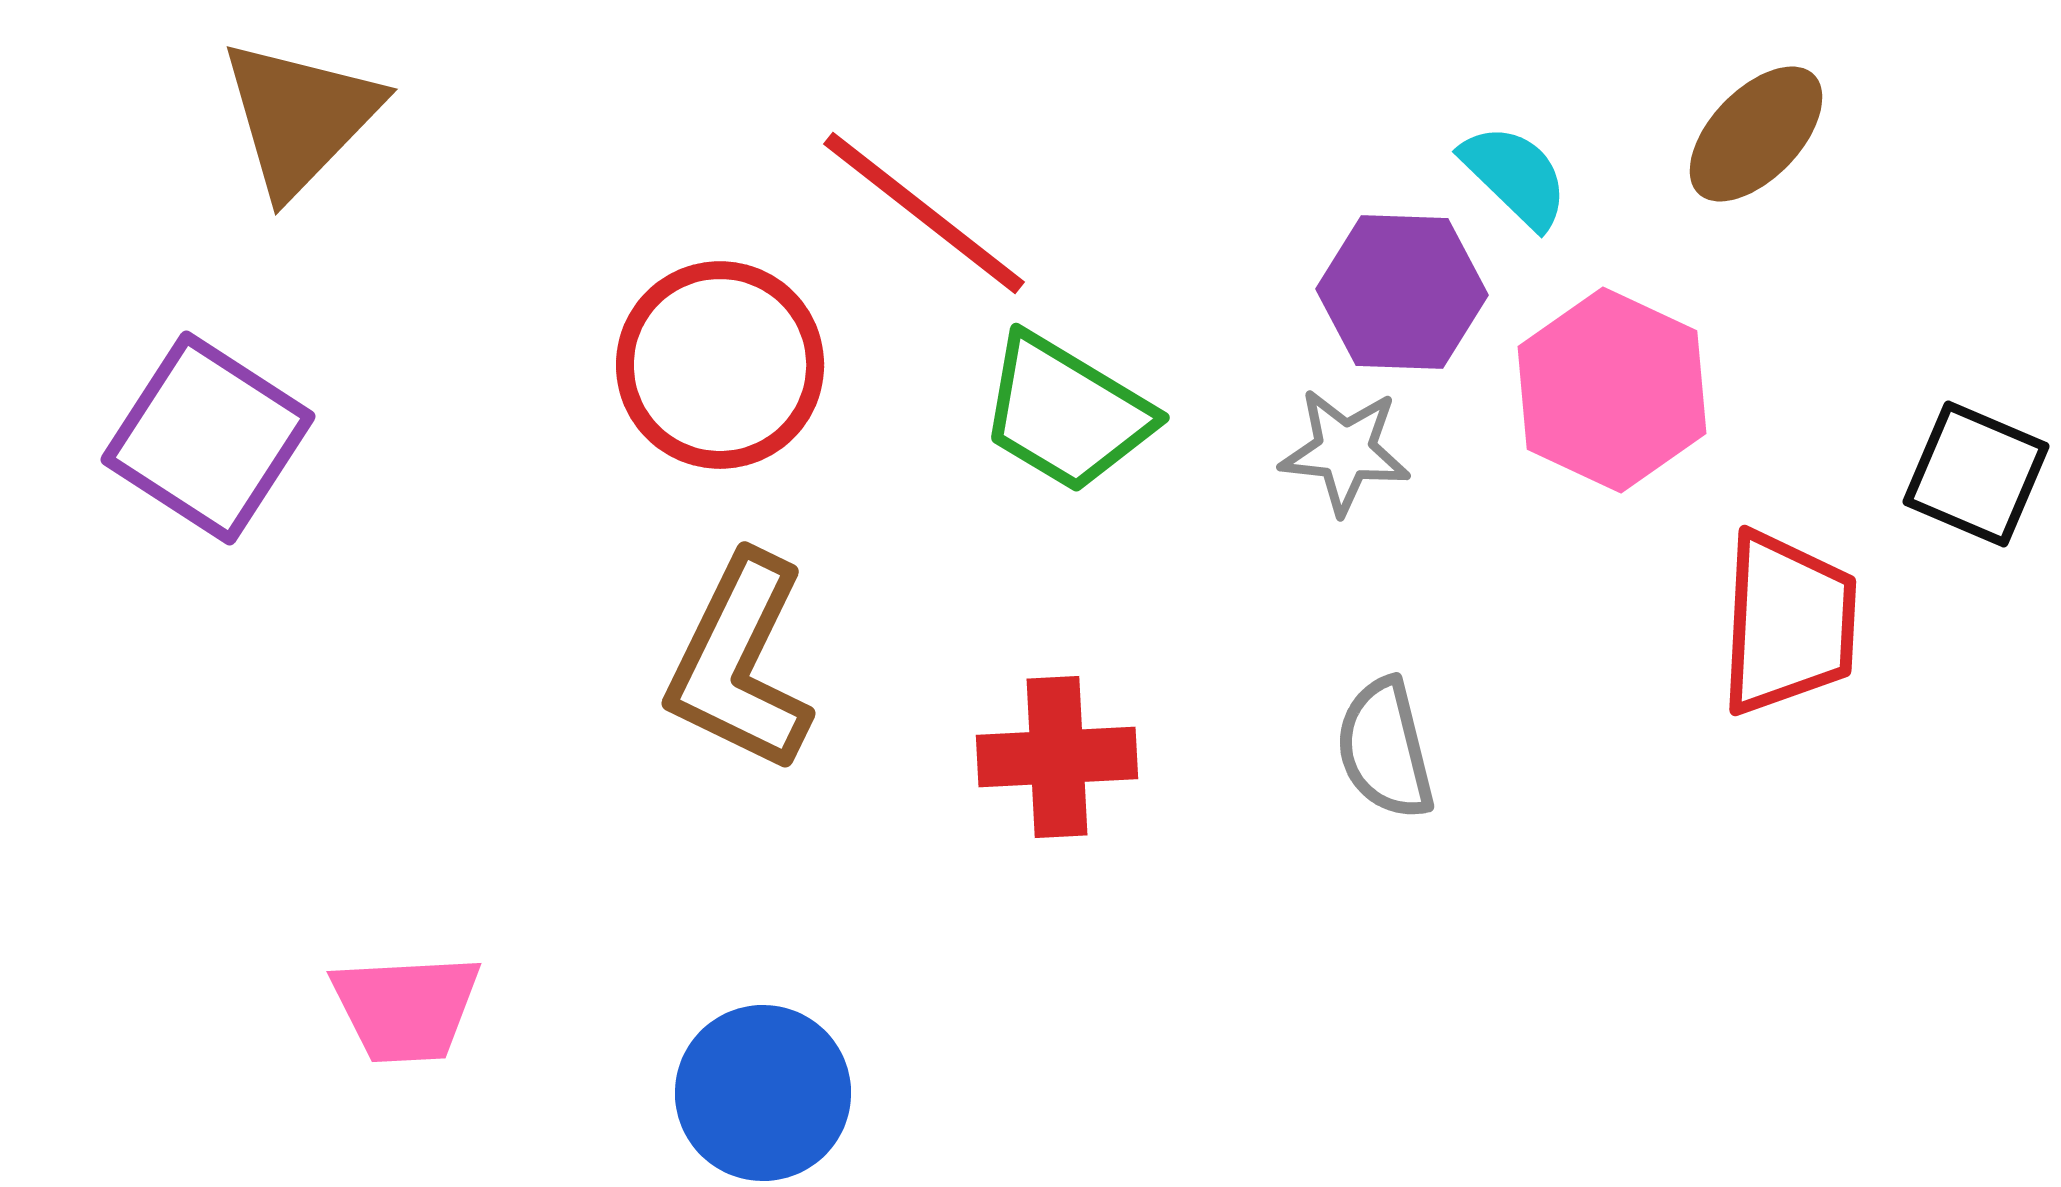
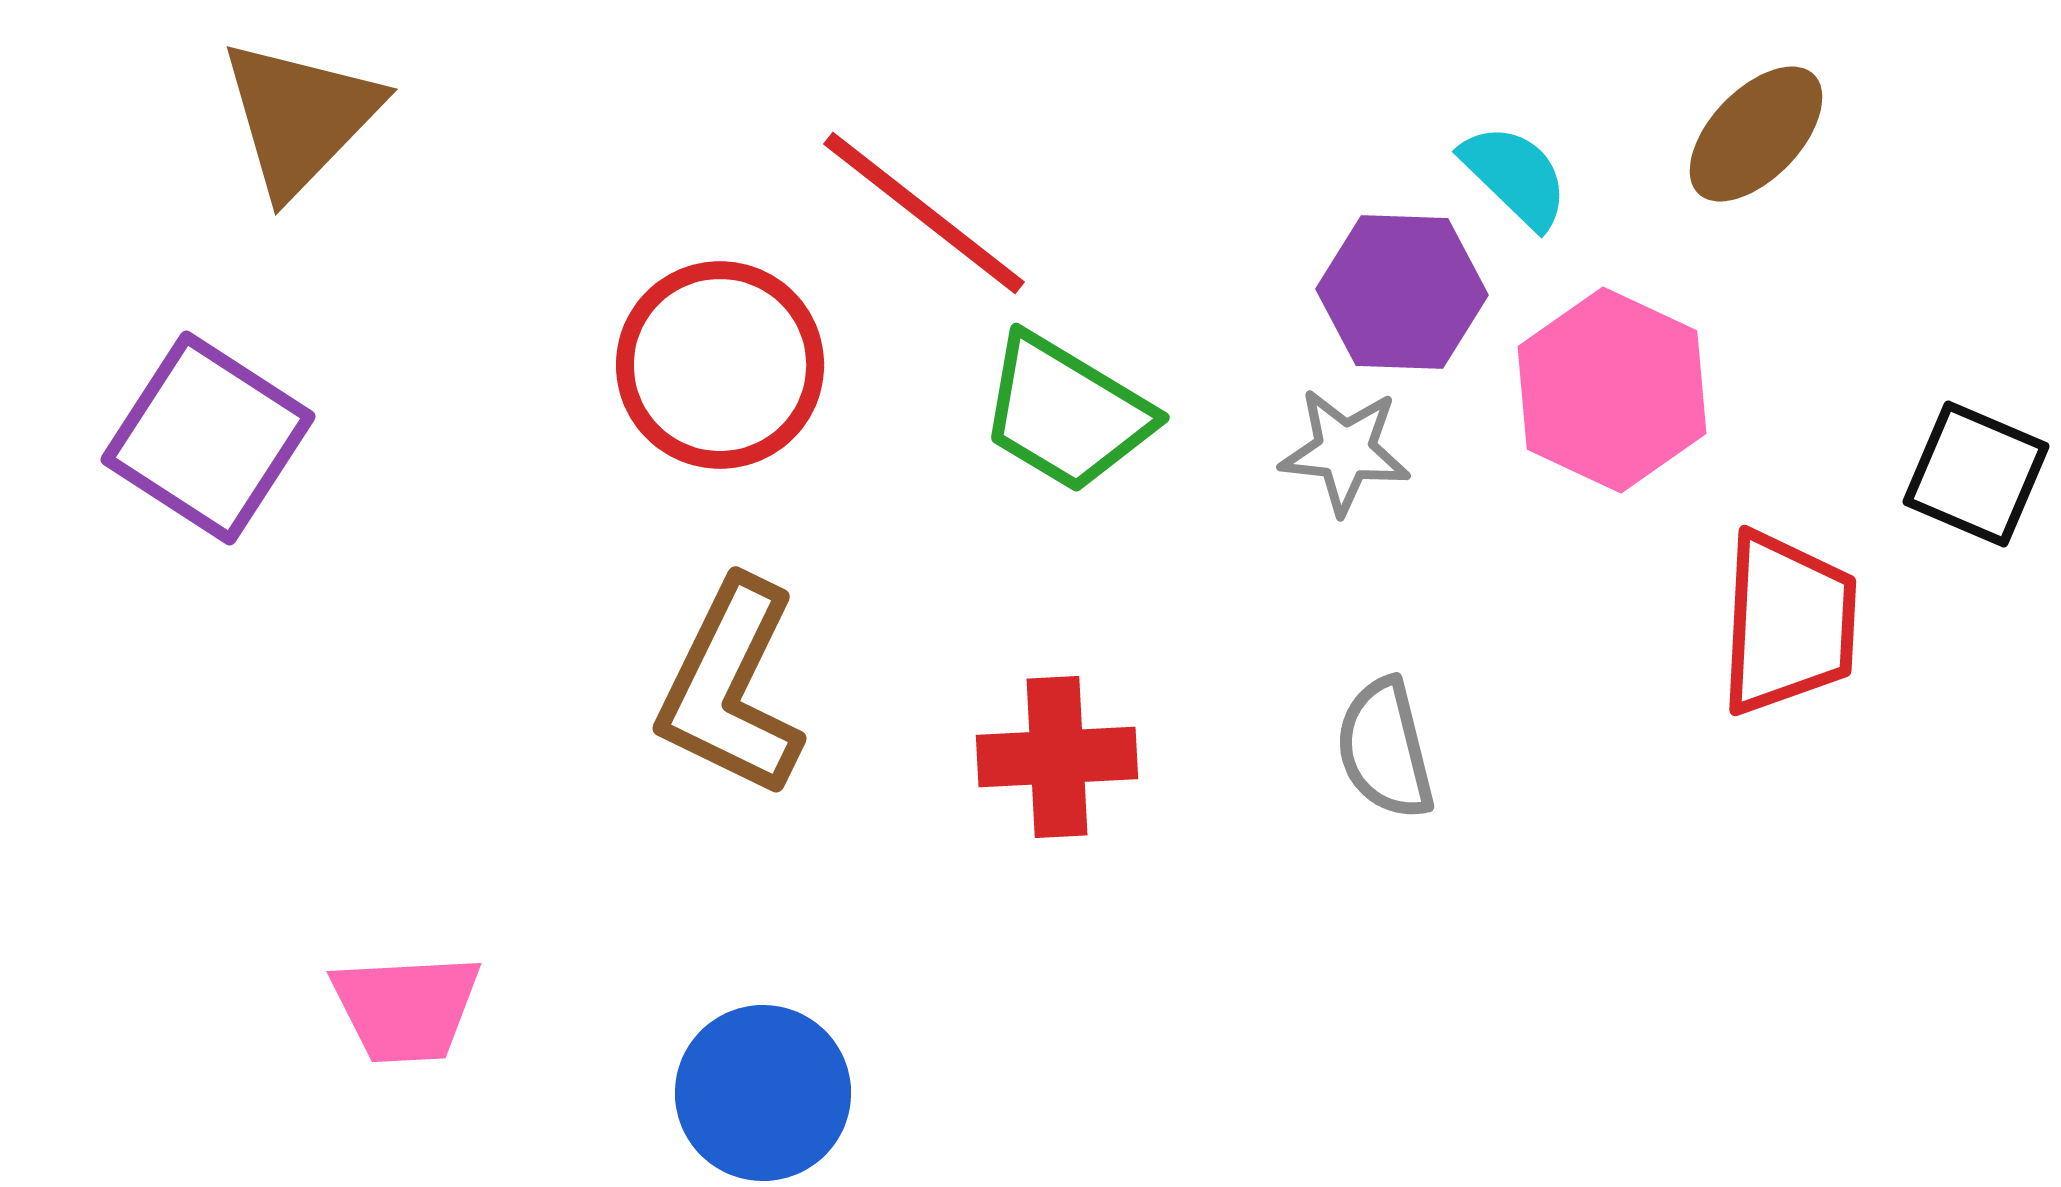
brown L-shape: moved 9 px left, 25 px down
